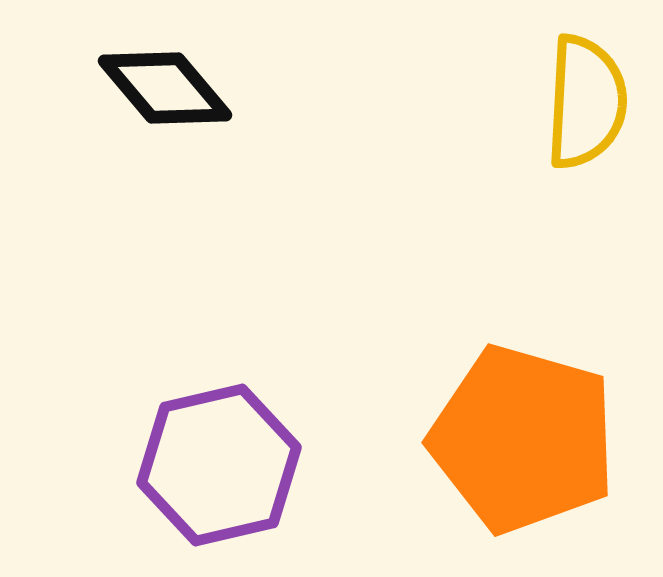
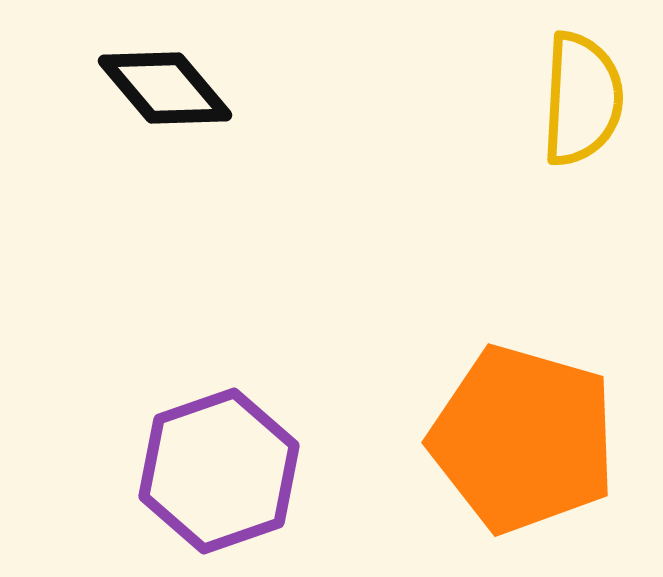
yellow semicircle: moved 4 px left, 3 px up
purple hexagon: moved 6 px down; rotated 6 degrees counterclockwise
